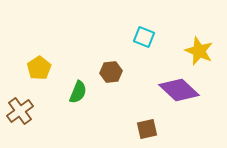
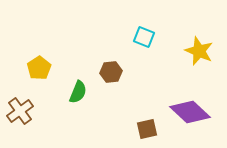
purple diamond: moved 11 px right, 22 px down
